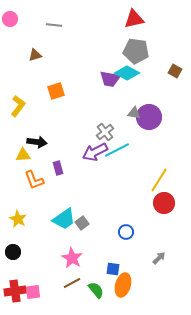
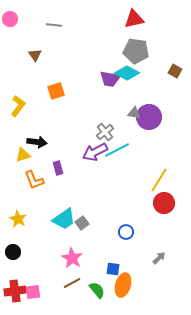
brown triangle: rotated 48 degrees counterclockwise
yellow triangle: rotated 14 degrees counterclockwise
green semicircle: moved 1 px right
